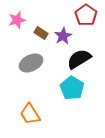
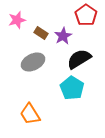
gray ellipse: moved 2 px right, 1 px up
